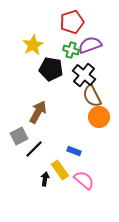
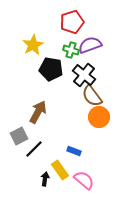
brown semicircle: rotated 10 degrees counterclockwise
